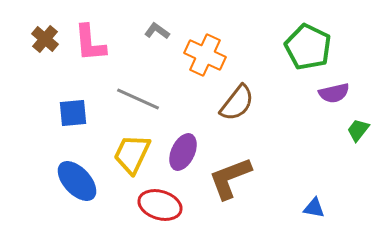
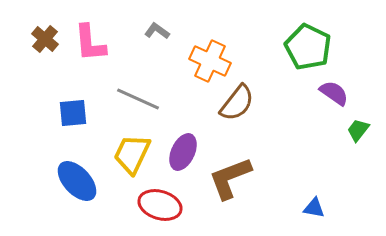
orange cross: moved 5 px right, 6 px down
purple semicircle: rotated 132 degrees counterclockwise
